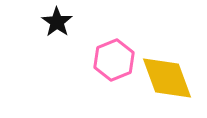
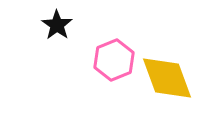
black star: moved 3 px down
